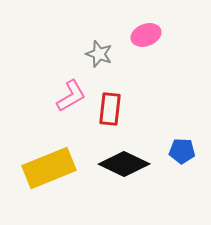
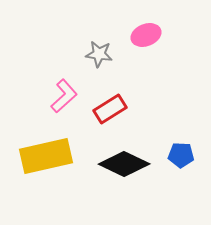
gray star: rotated 12 degrees counterclockwise
pink L-shape: moved 7 px left; rotated 12 degrees counterclockwise
red rectangle: rotated 52 degrees clockwise
blue pentagon: moved 1 px left, 4 px down
yellow rectangle: moved 3 px left, 12 px up; rotated 9 degrees clockwise
